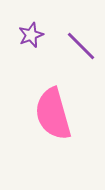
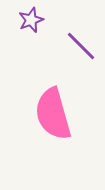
purple star: moved 15 px up
